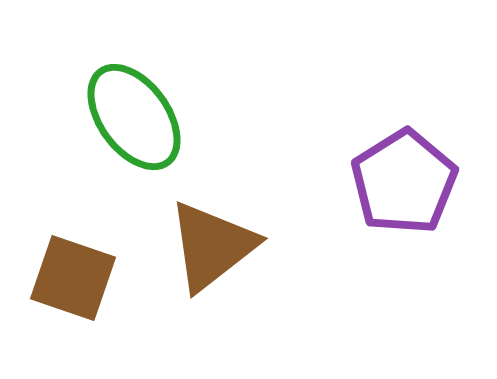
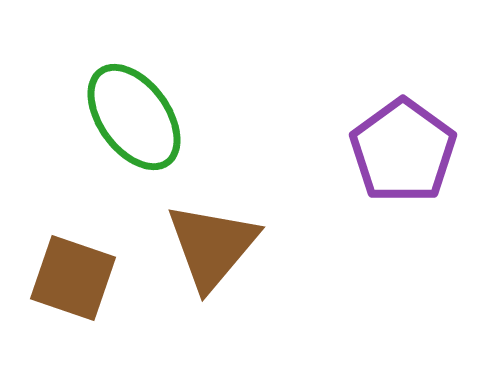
purple pentagon: moved 1 px left, 31 px up; rotated 4 degrees counterclockwise
brown triangle: rotated 12 degrees counterclockwise
